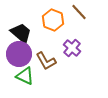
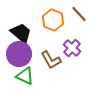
brown line: moved 2 px down
brown L-shape: moved 5 px right, 1 px up
